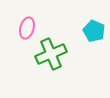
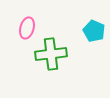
green cross: rotated 16 degrees clockwise
